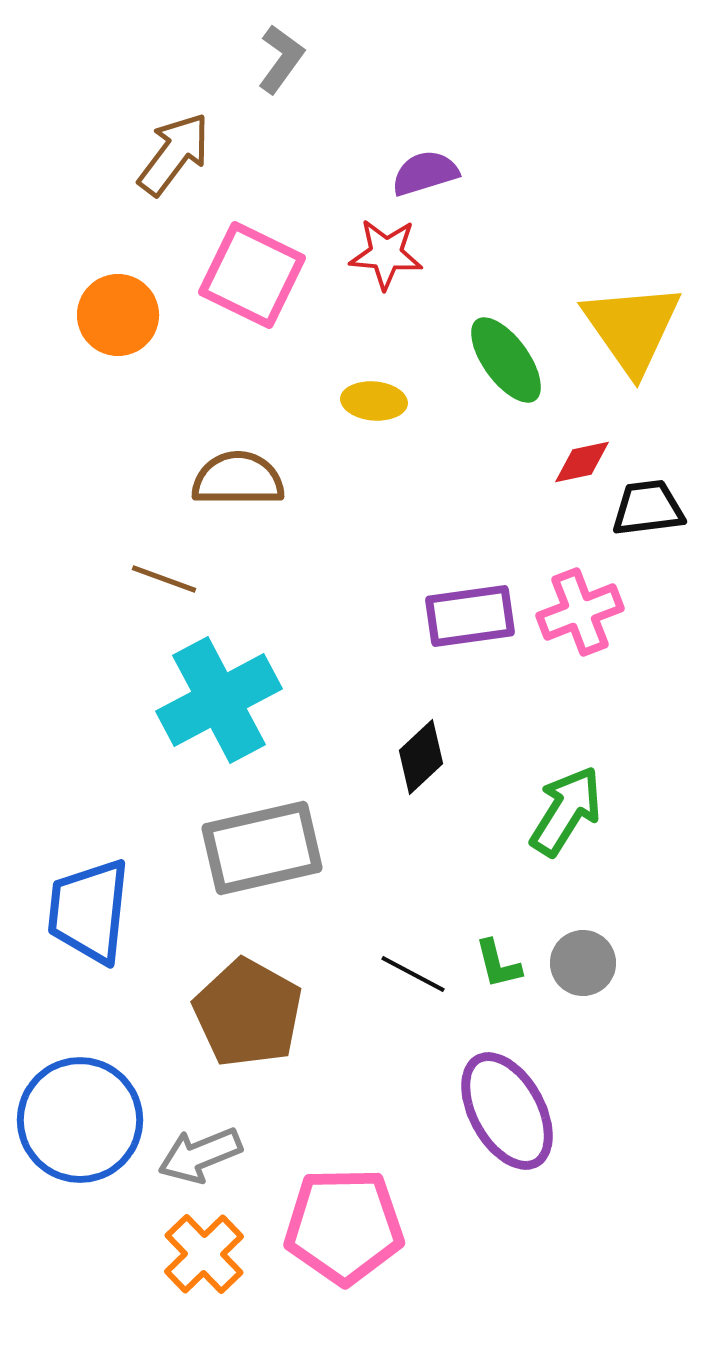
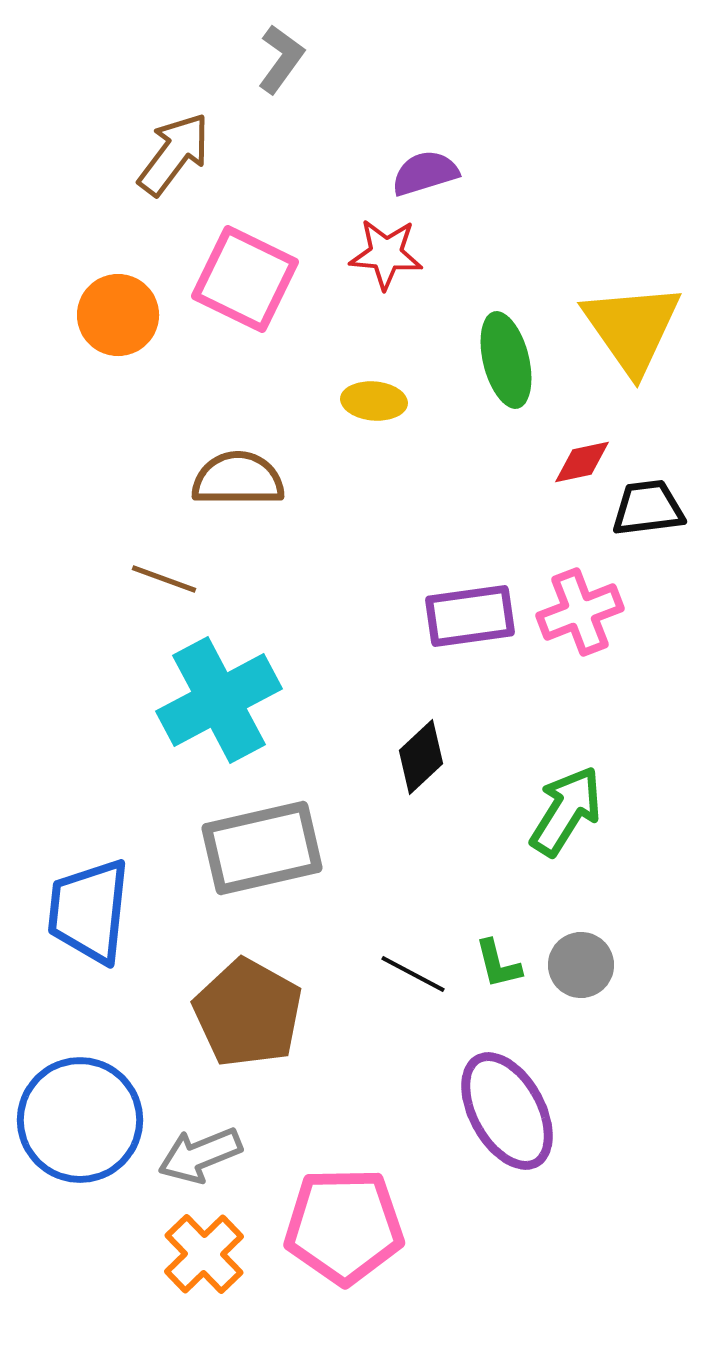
pink square: moved 7 px left, 4 px down
green ellipse: rotated 22 degrees clockwise
gray circle: moved 2 px left, 2 px down
